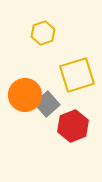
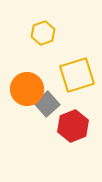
orange circle: moved 2 px right, 6 px up
